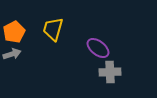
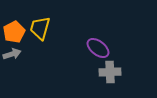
yellow trapezoid: moved 13 px left, 1 px up
